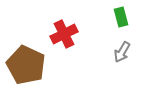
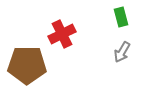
red cross: moved 2 px left
brown pentagon: moved 1 px right; rotated 24 degrees counterclockwise
